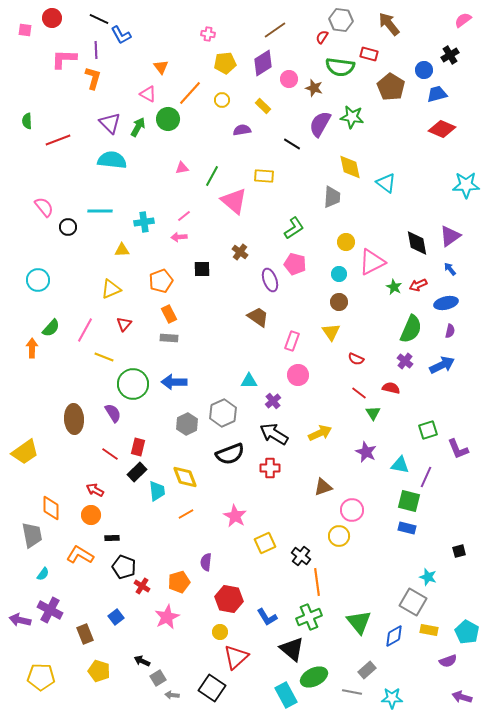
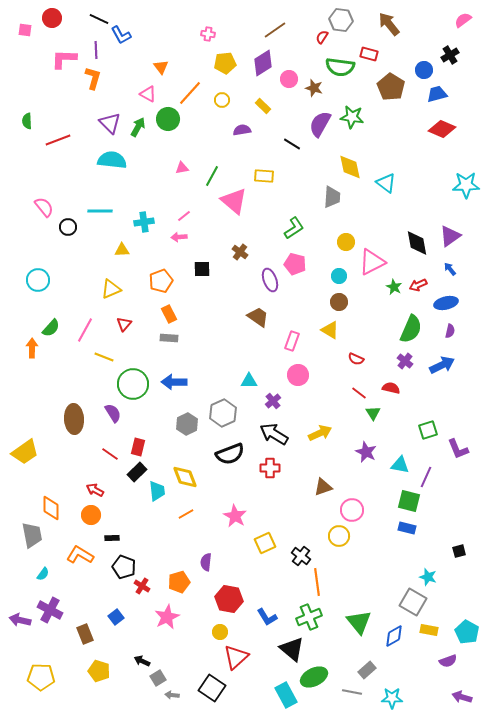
cyan circle at (339, 274): moved 2 px down
yellow triangle at (331, 332): moved 1 px left, 2 px up; rotated 24 degrees counterclockwise
